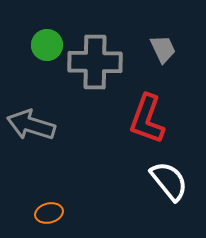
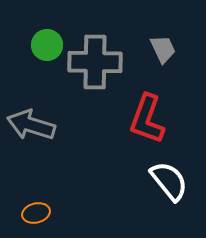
orange ellipse: moved 13 px left
